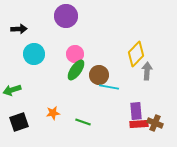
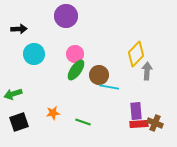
green arrow: moved 1 px right, 4 px down
